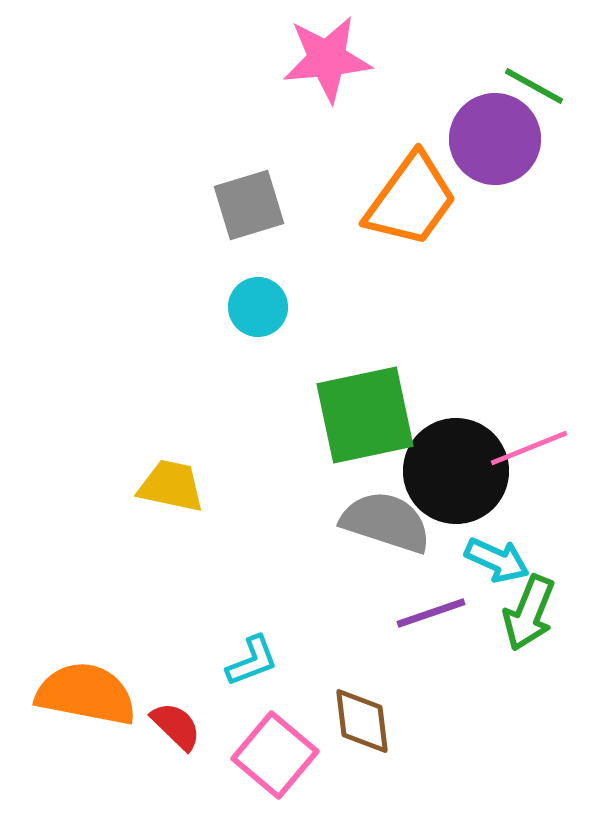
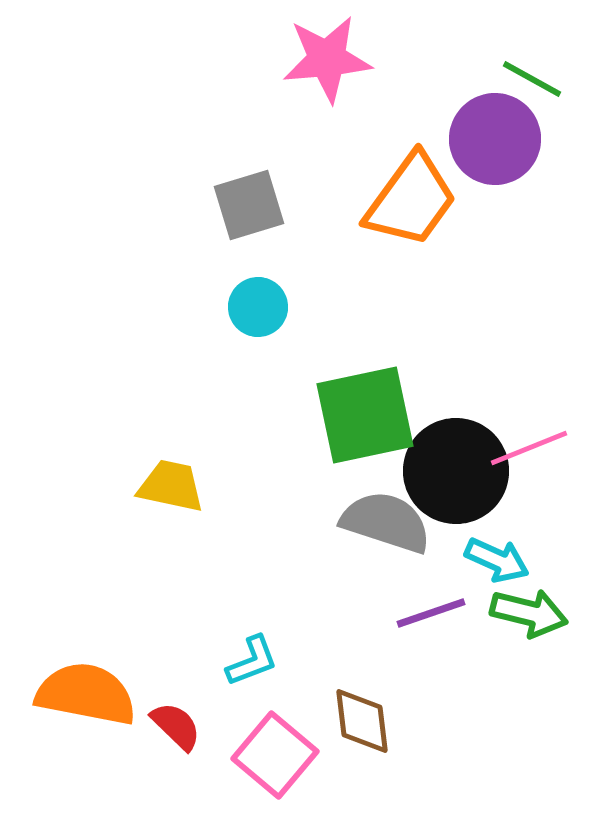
green line: moved 2 px left, 7 px up
green arrow: rotated 98 degrees counterclockwise
